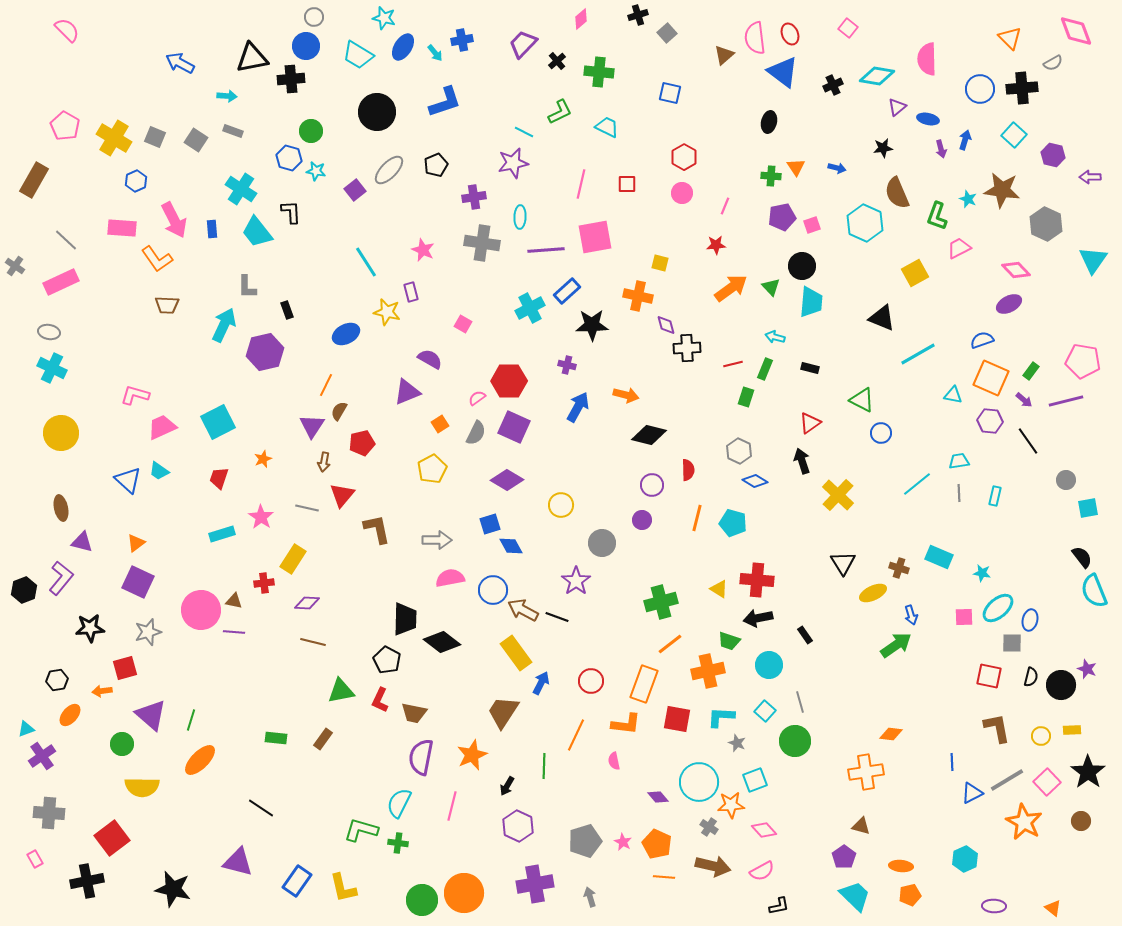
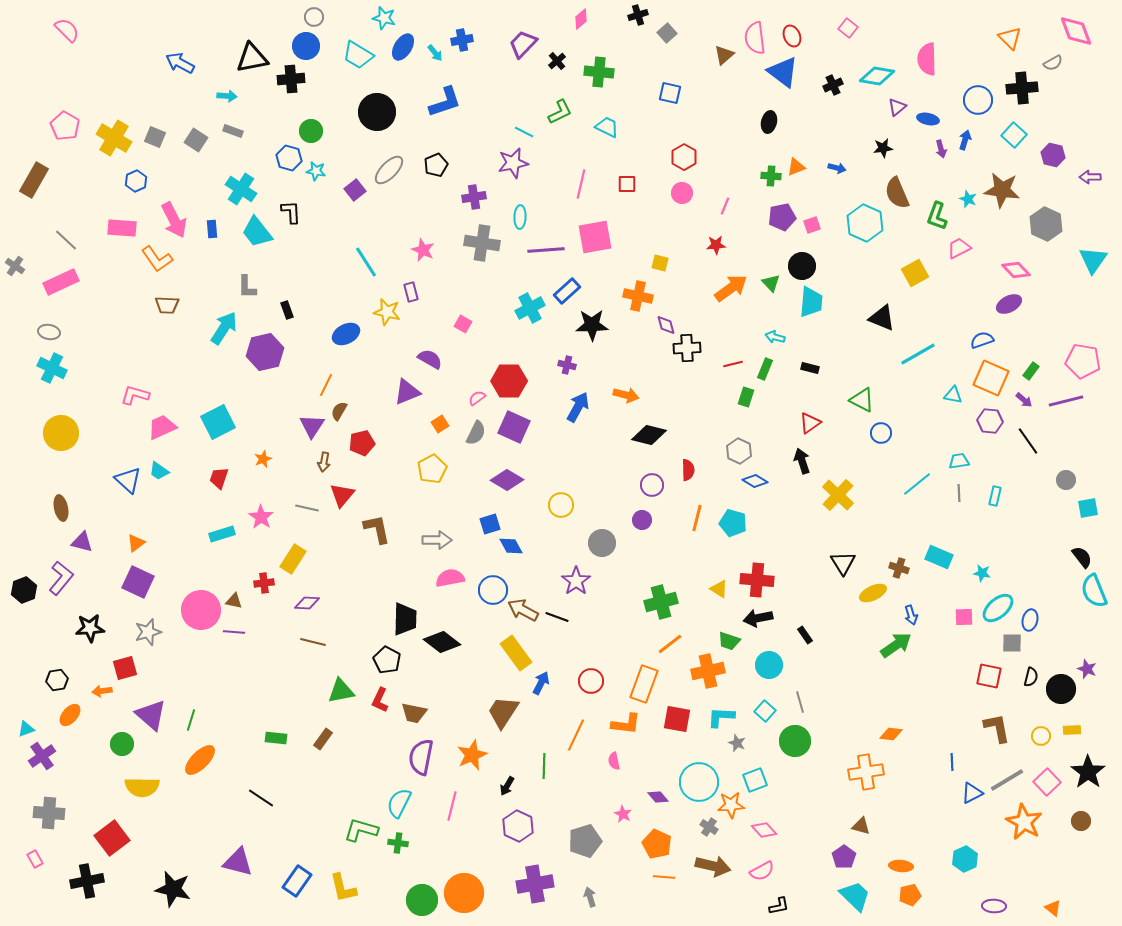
red ellipse at (790, 34): moved 2 px right, 2 px down
blue circle at (980, 89): moved 2 px left, 11 px down
orange triangle at (796, 167): rotated 42 degrees clockwise
green triangle at (771, 287): moved 4 px up
cyan arrow at (224, 325): moved 3 px down; rotated 8 degrees clockwise
black circle at (1061, 685): moved 4 px down
black line at (261, 808): moved 10 px up
pink star at (623, 842): moved 28 px up
